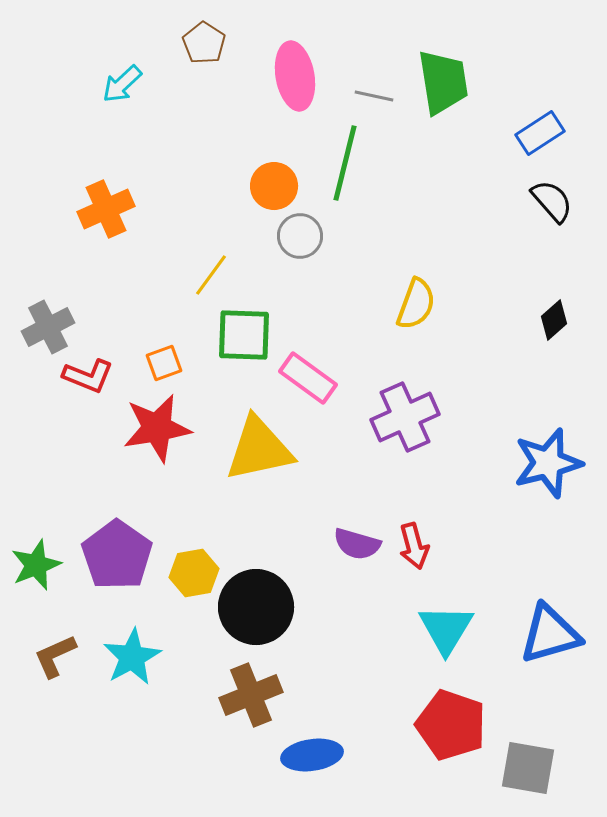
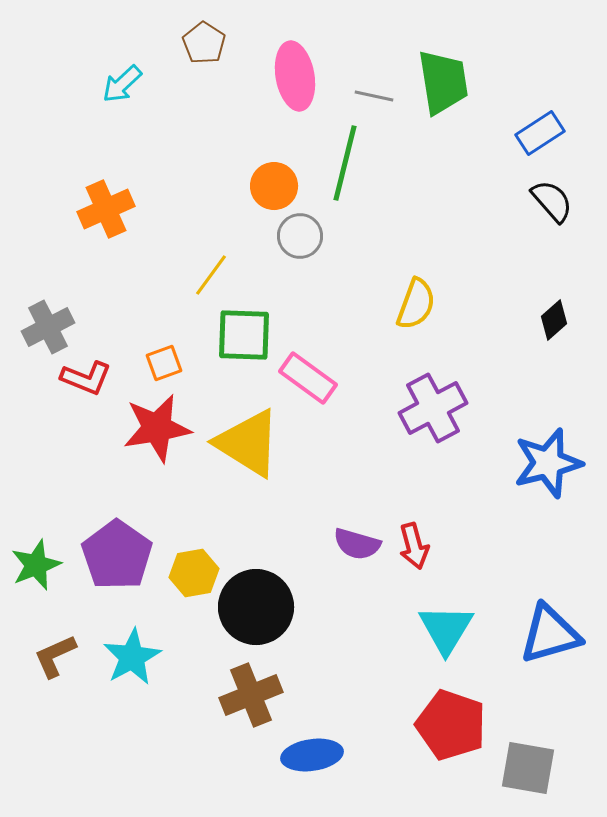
red L-shape: moved 2 px left, 2 px down
purple cross: moved 28 px right, 9 px up; rotated 4 degrees counterclockwise
yellow triangle: moved 11 px left, 6 px up; rotated 44 degrees clockwise
